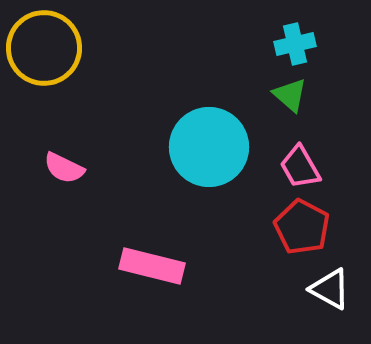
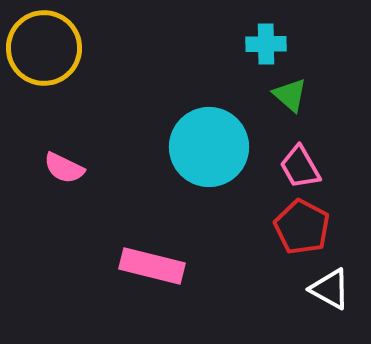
cyan cross: moved 29 px left; rotated 12 degrees clockwise
